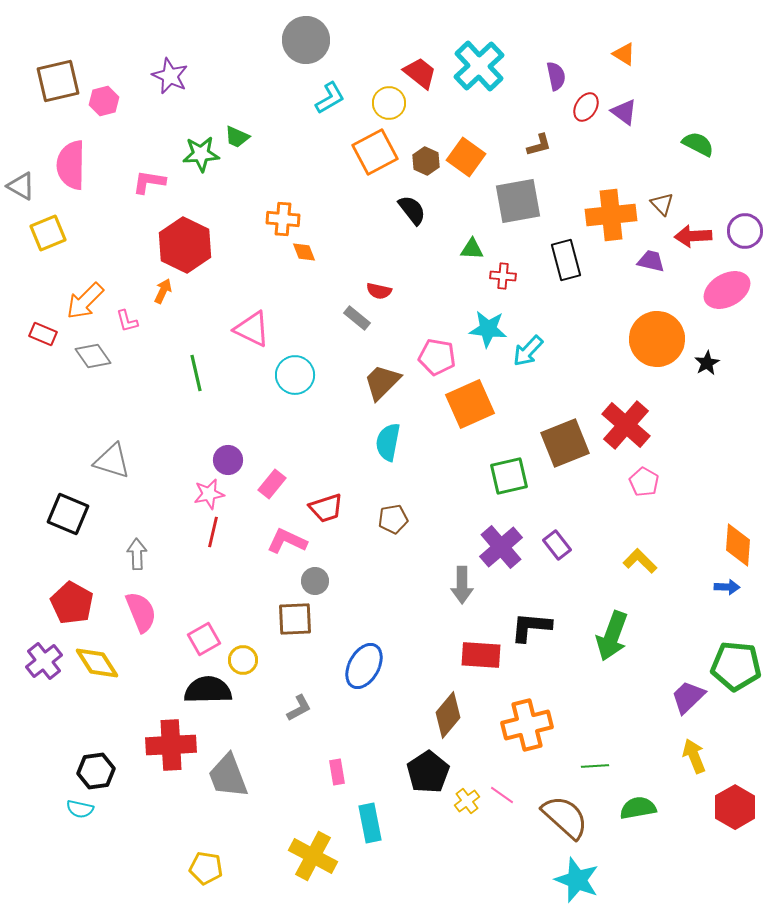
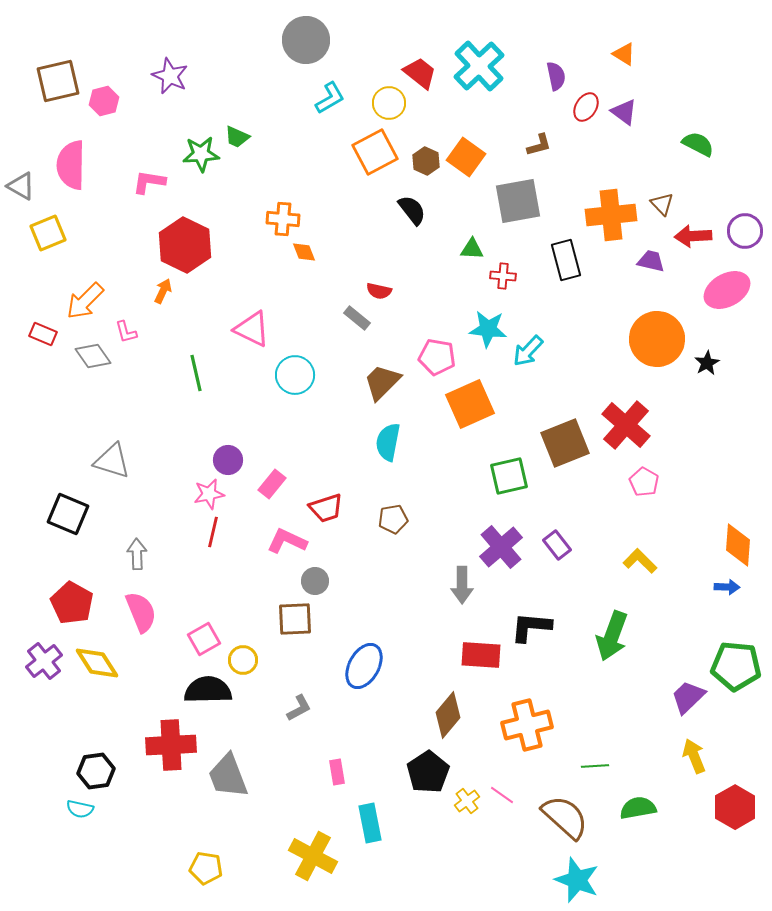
pink L-shape at (127, 321): moved 1 px left, 11 px down
